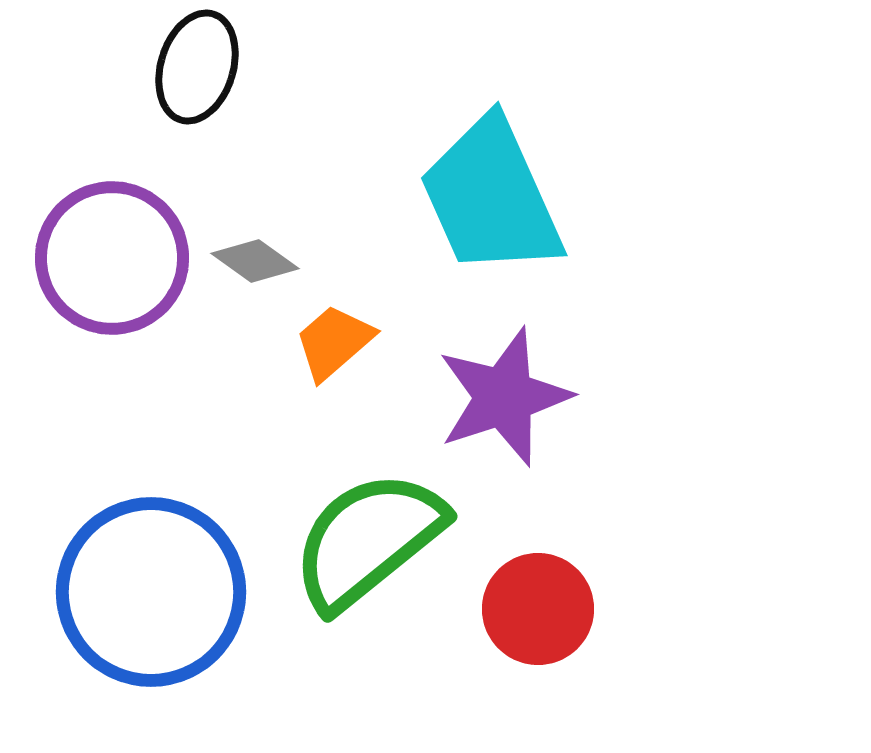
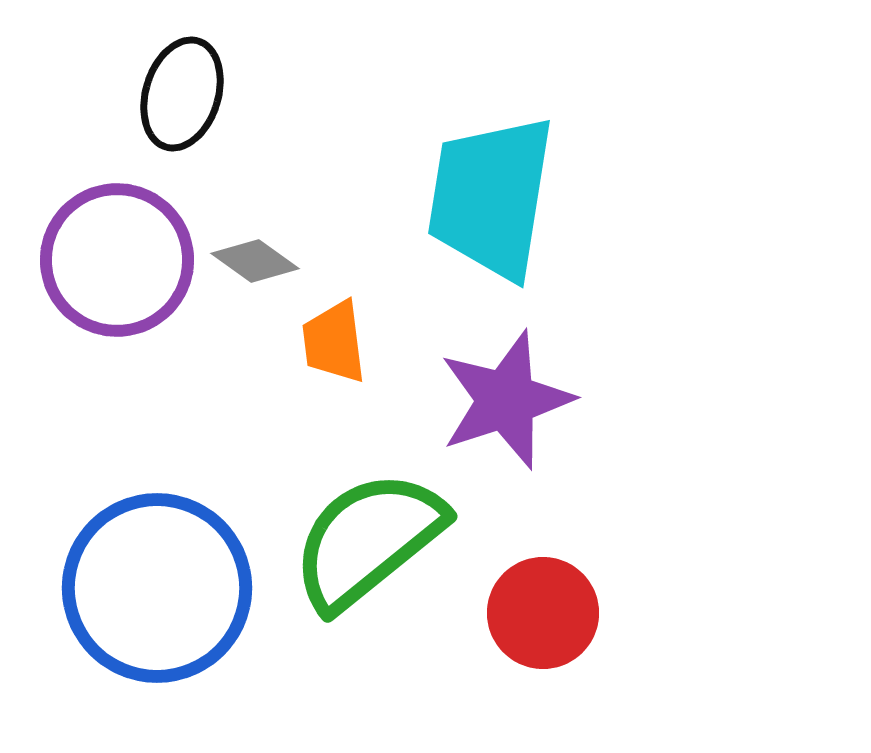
black ellipse: moved 15 px left, 27 px down
cyan trapezoid: rotated 33 degrees clockwise
purple circle: moved 5 px right, 2 px down
orange trapezoid: rotated 56 degrees counterclockwise
purple star: moved 2 px right, 3 px down
blue circle: moved 6 px right, 4 px up
red circle: moved 5 px right, 4 px down
